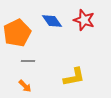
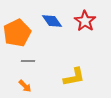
red star: moved 1 px right, 1 px down; rotated 15 degrees clockwise
